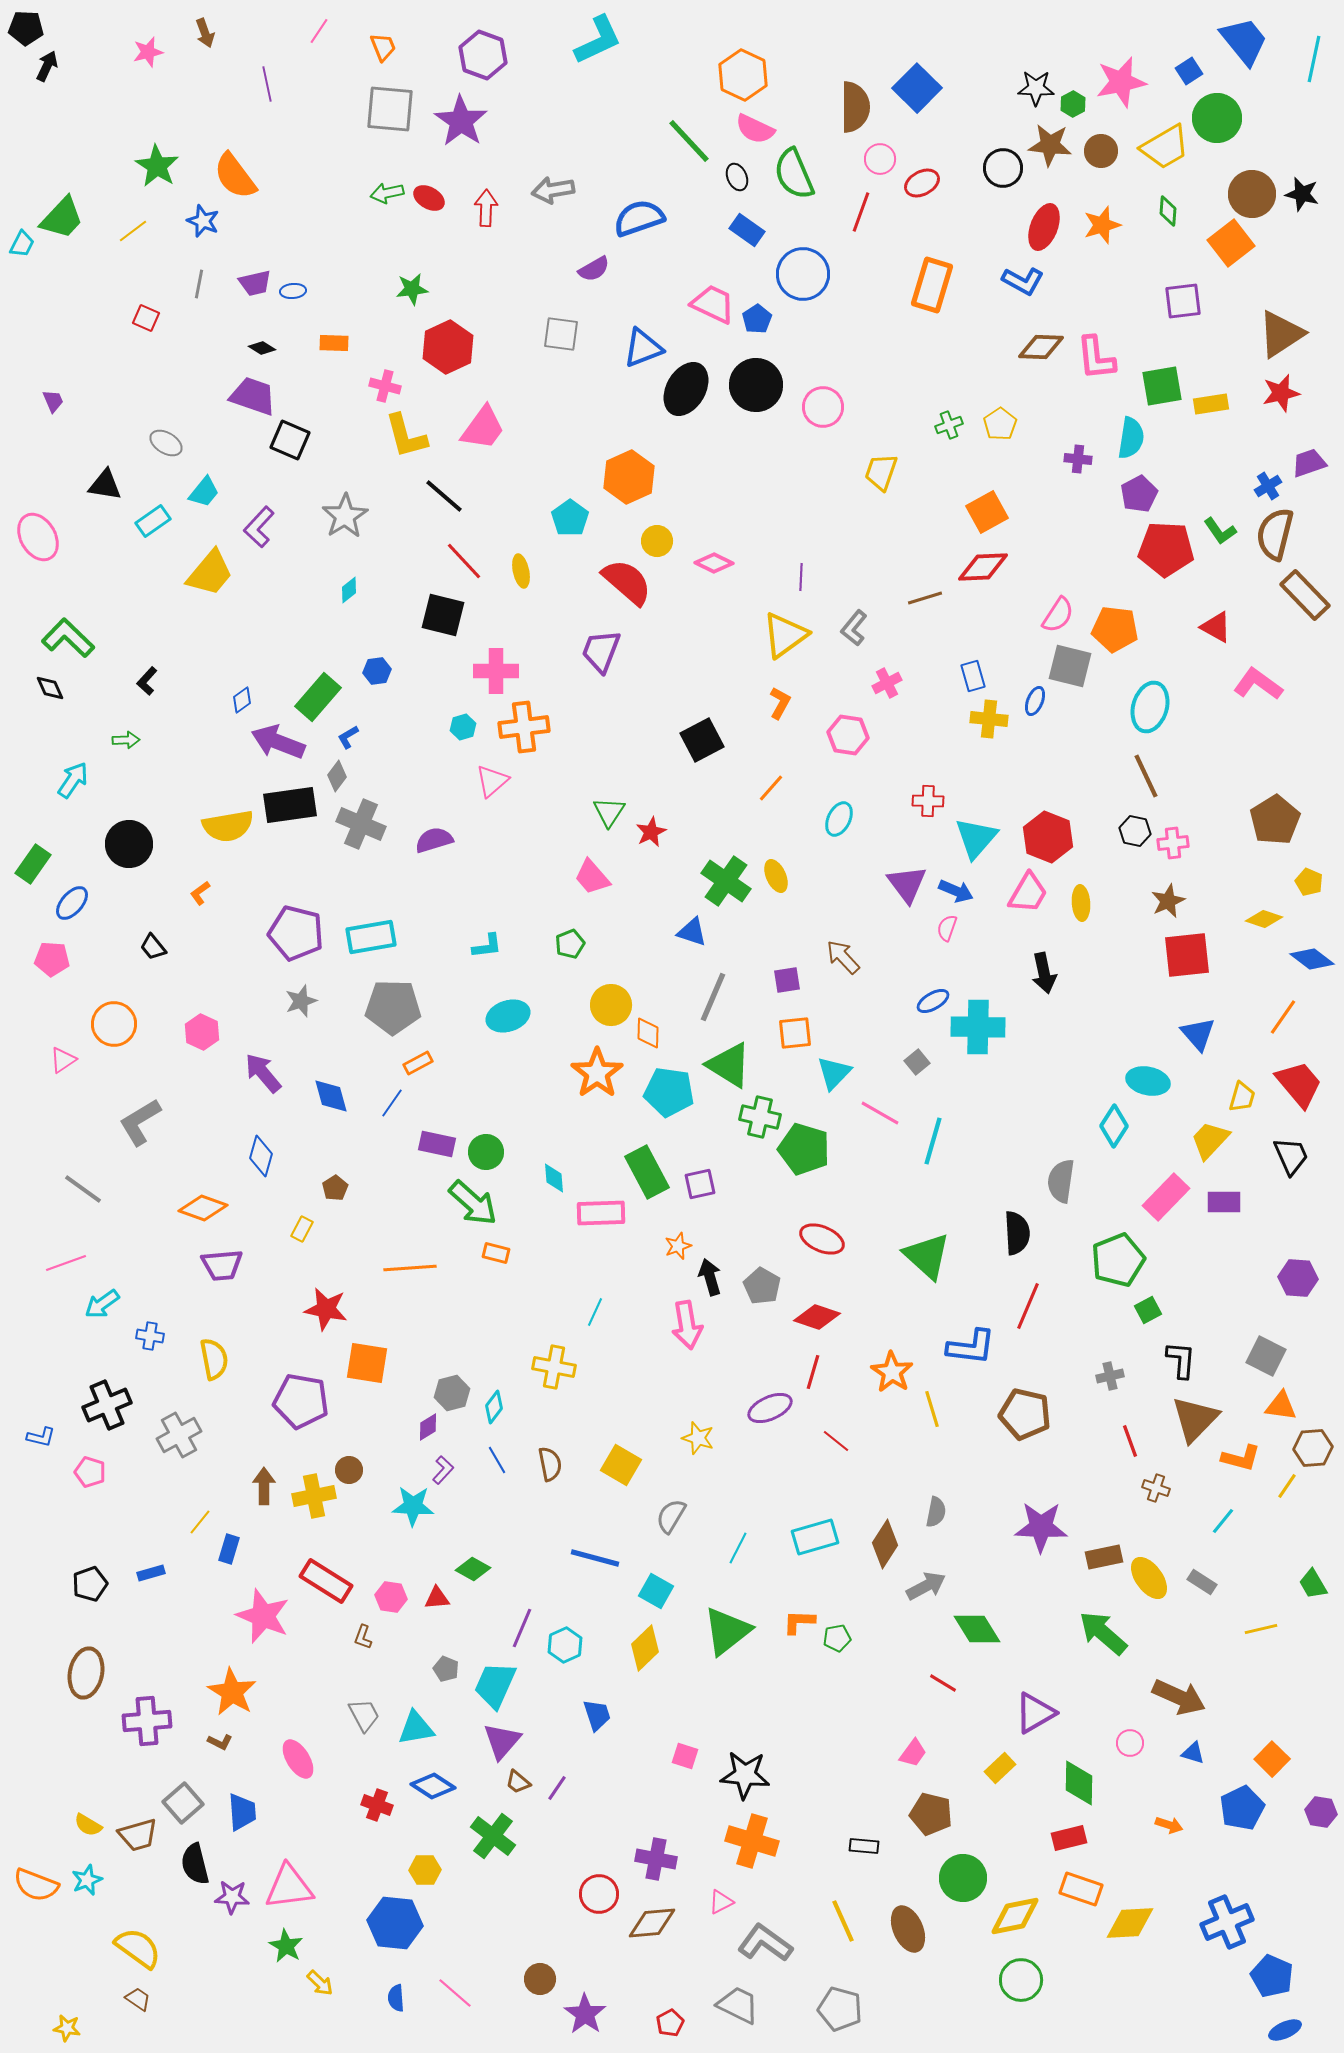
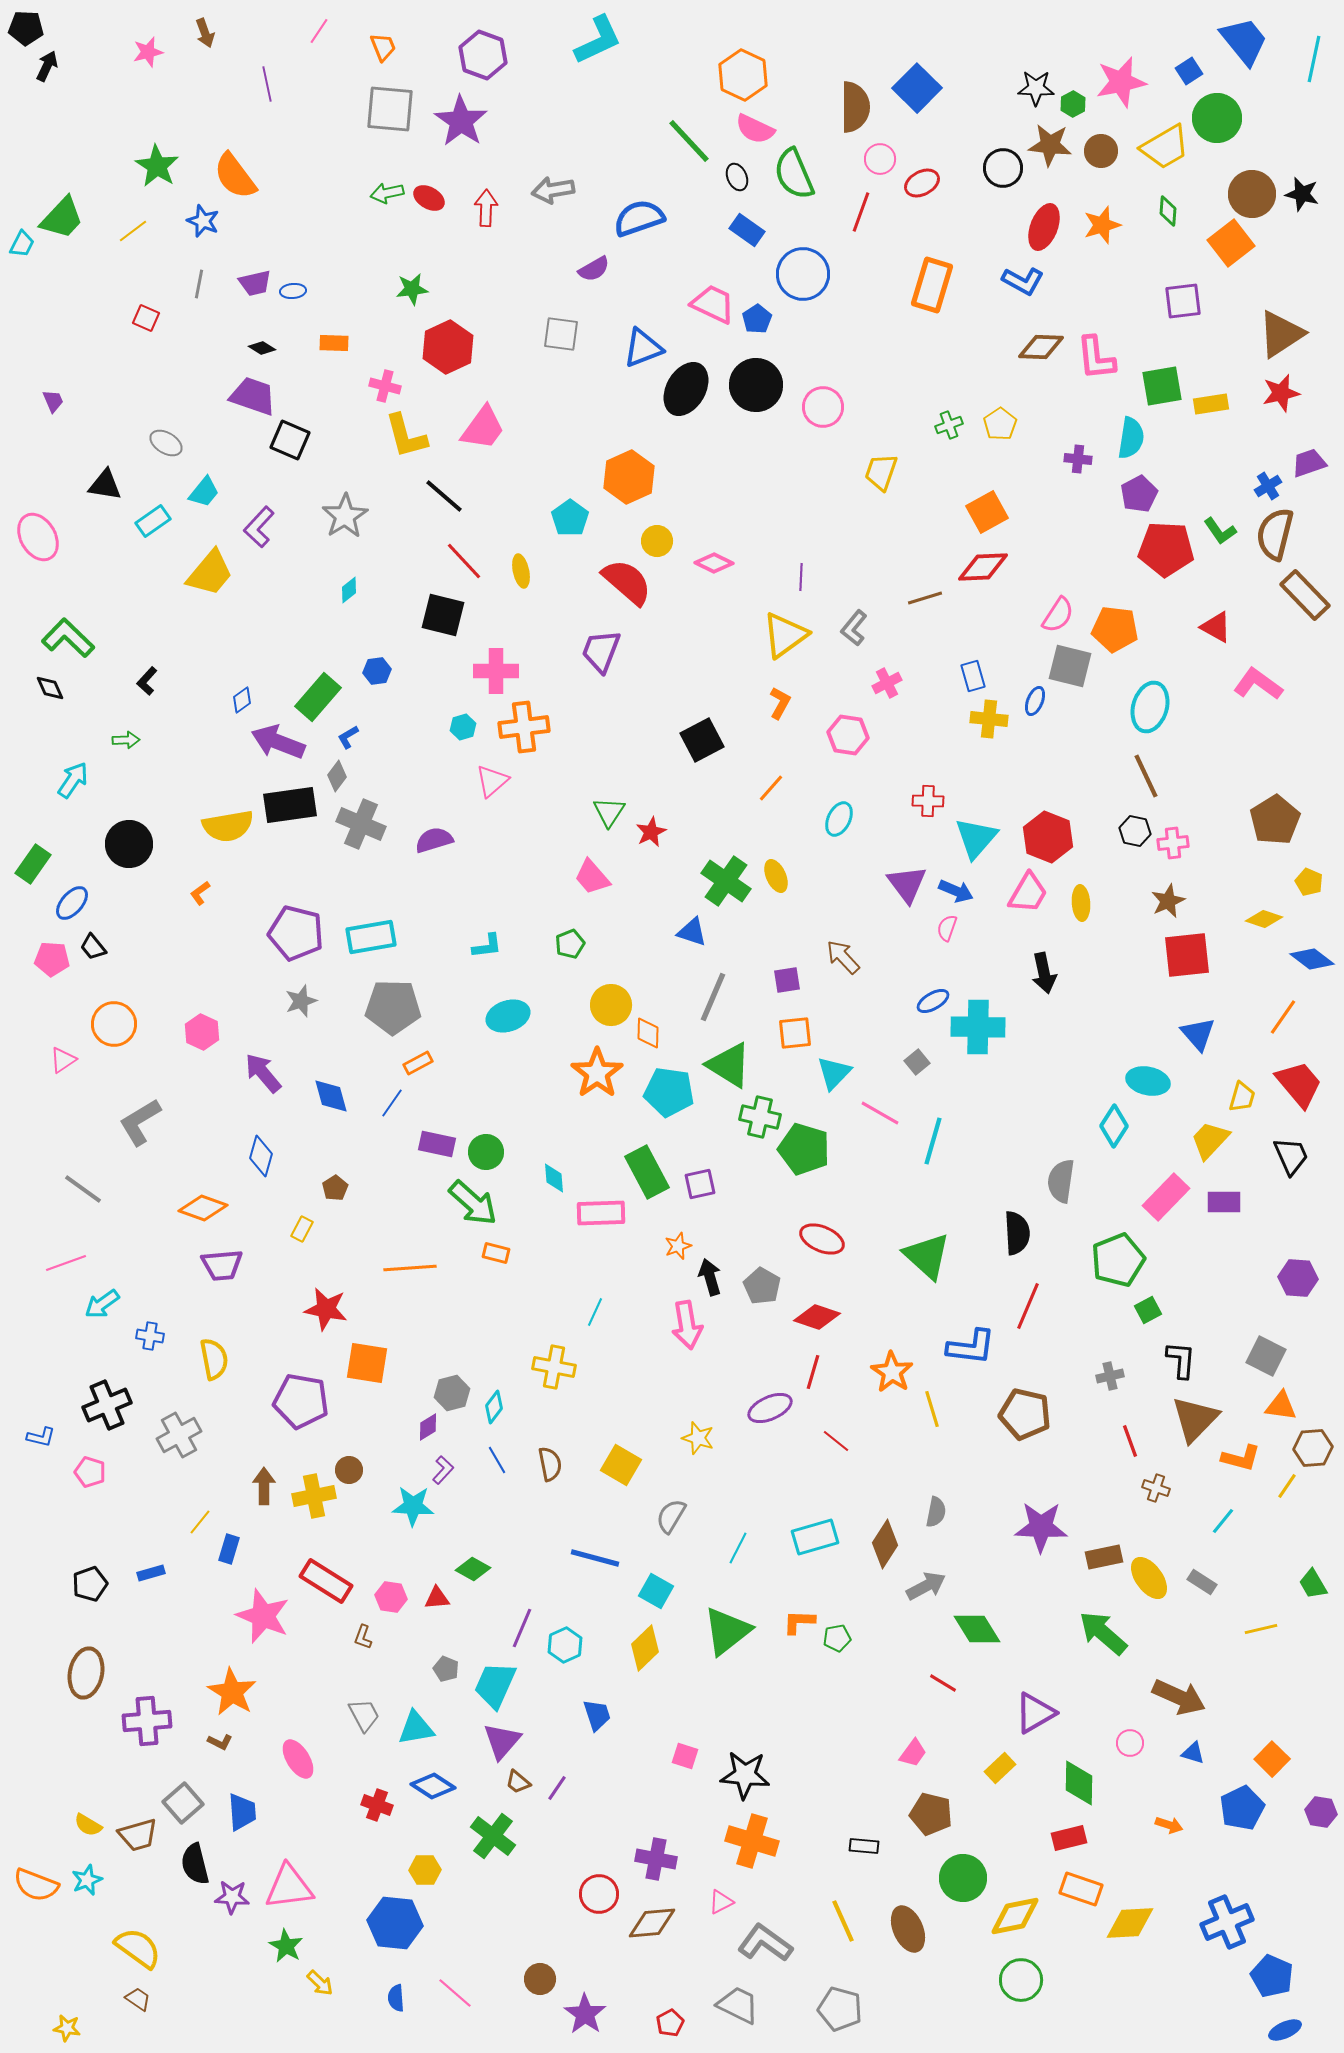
black trapezoid at (153, 947): moved 60 px left
